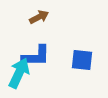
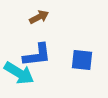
blue L-shape: moved 1 px right, 1 px up; rotated 8 degrees counterclockwise
cyan arrow: rotated 96 degrees clockwise
